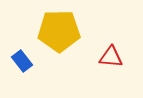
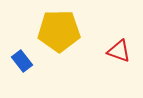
red triangle: moved 8 px right, 6 px up; rotated 15 degrees clockwise
